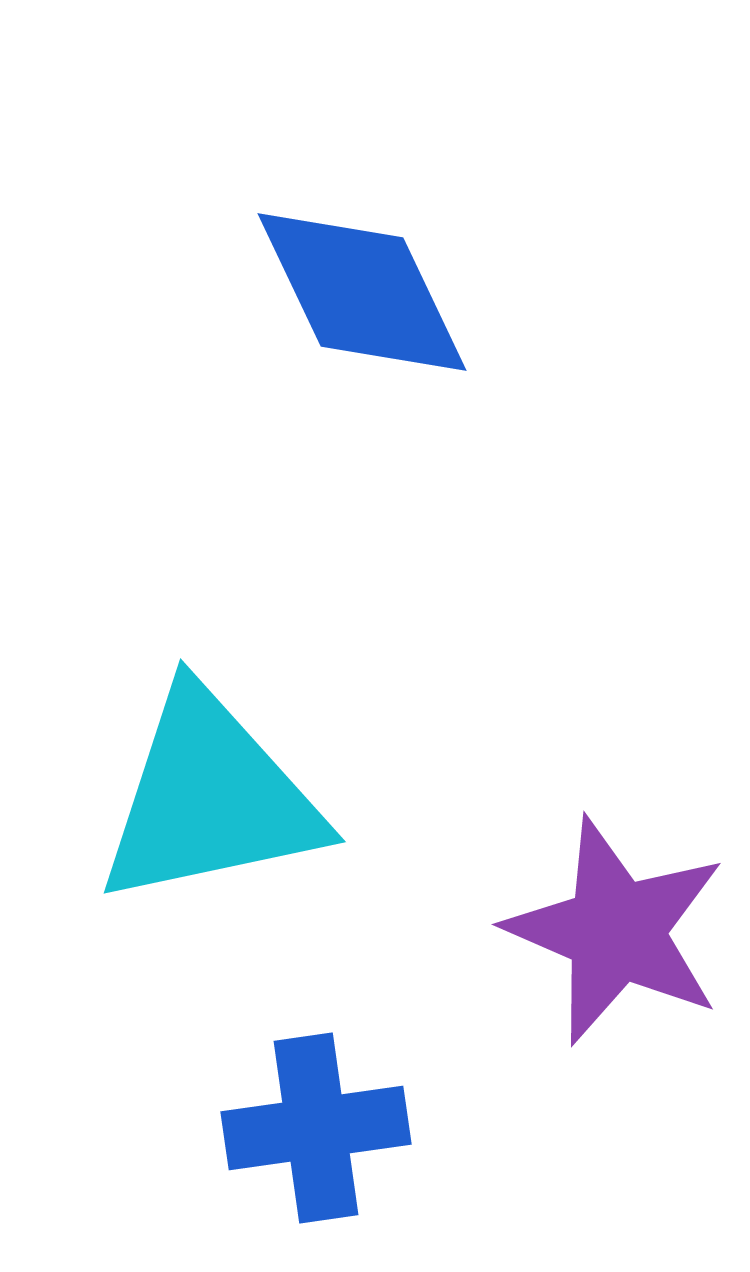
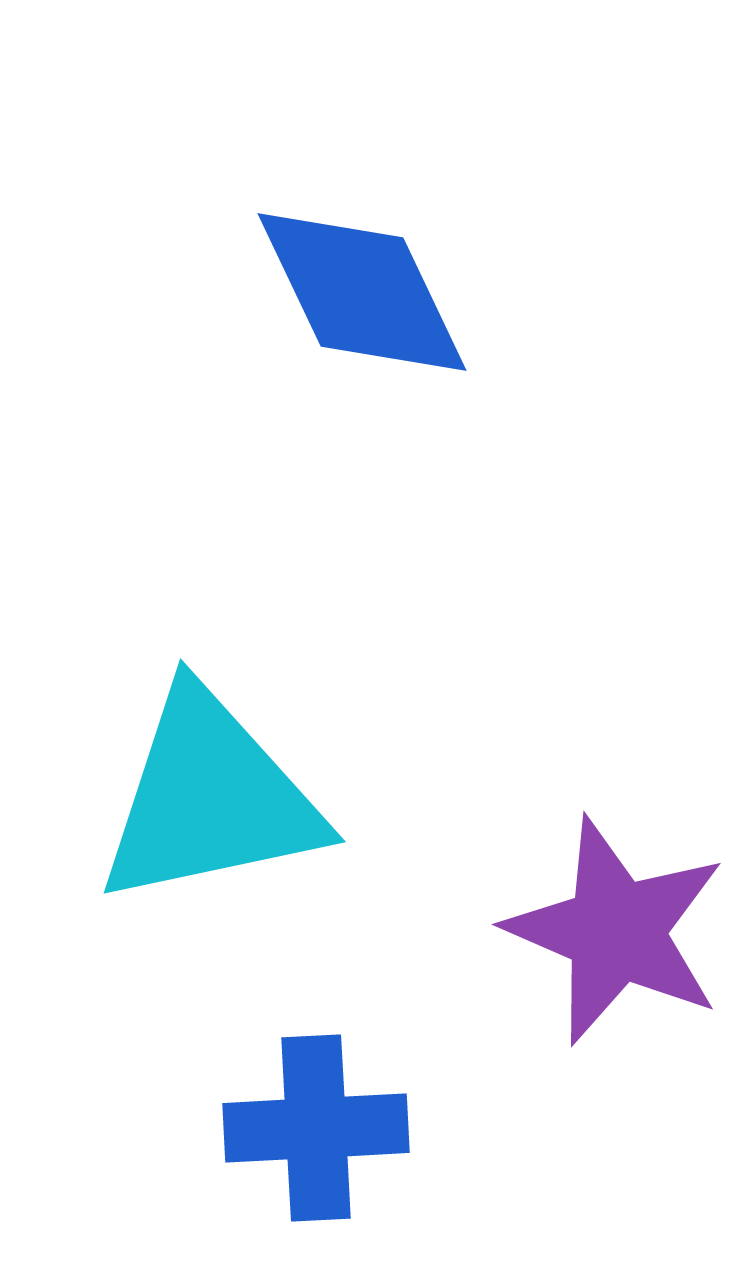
blue cross: rotated 5 degrees clockwise
